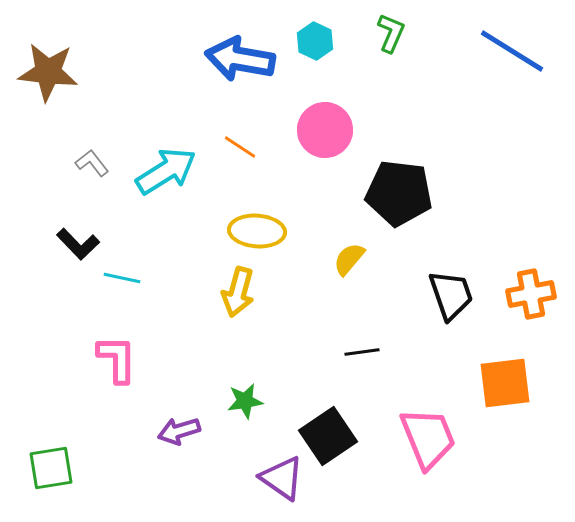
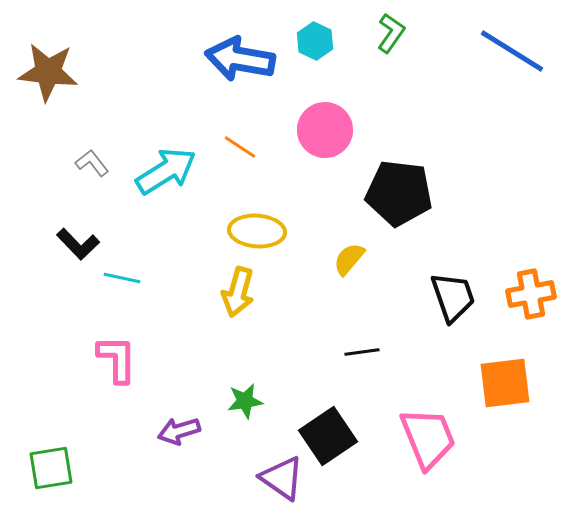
green L-shape: rotated 12 degrees clockwise
black trapezoid: moved 2 px right, 2 px down
